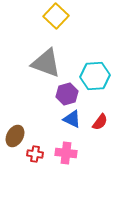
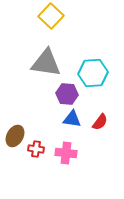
yellow square: moved 5 px left
gray triangle: rotated 12 degrees counterclockwise
cyan hexagon: moved 2 px left, 3 px up
purple hexagon: rotated 20 degrees clockwise
blue triangle: rotated 18 degrees counterclockwise
red cross: moved 1 px right, 5 px up
